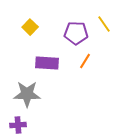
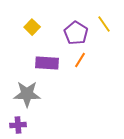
yellow square: moved 2 px right
purple pentagon: rotated 30 degrees clockwise
orange line: moved 5 px left, 1 px up
